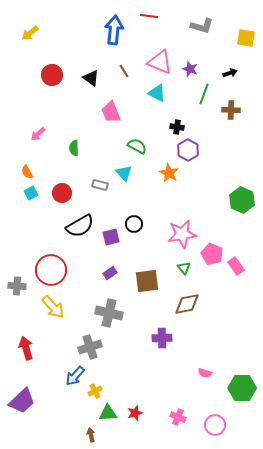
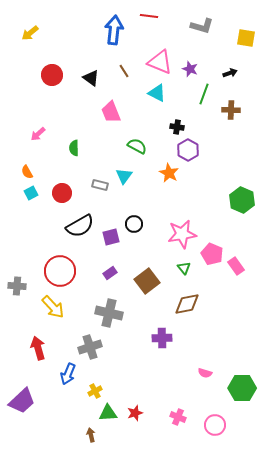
cyan triangle at (124, 173): moved 3 px down; rotated 18 degrees clockwise
red circle at (51, 270): moved 9 px right, 1 px down
brown square at (147, 281): rotated 30 degrees counterclockwise
red arrow at (26, 348): moved 12 px right
blue arrow at (75, 376): moved 7 px left, 2 px up; rotated 20 degrees counterclockwise
